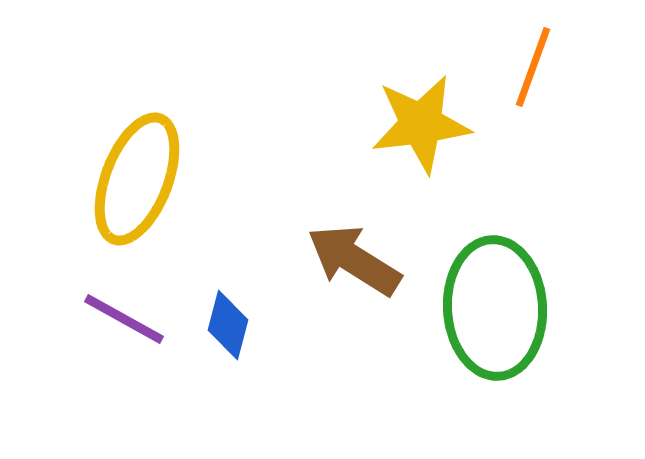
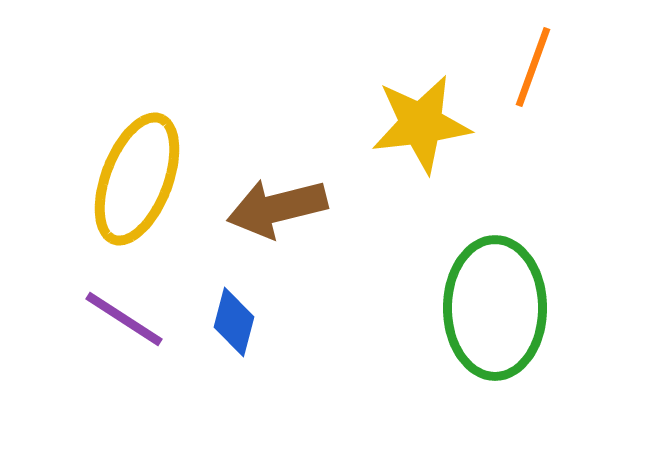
brown arrow: moved 77 px left, 52 px up; rotated 46 degrees counterclockwise
green ellipse: rotated 3 degrees clockwise
purple line: rotated 4 degrees clockwise
blue diamond: moved 6 px right, 3 px up
